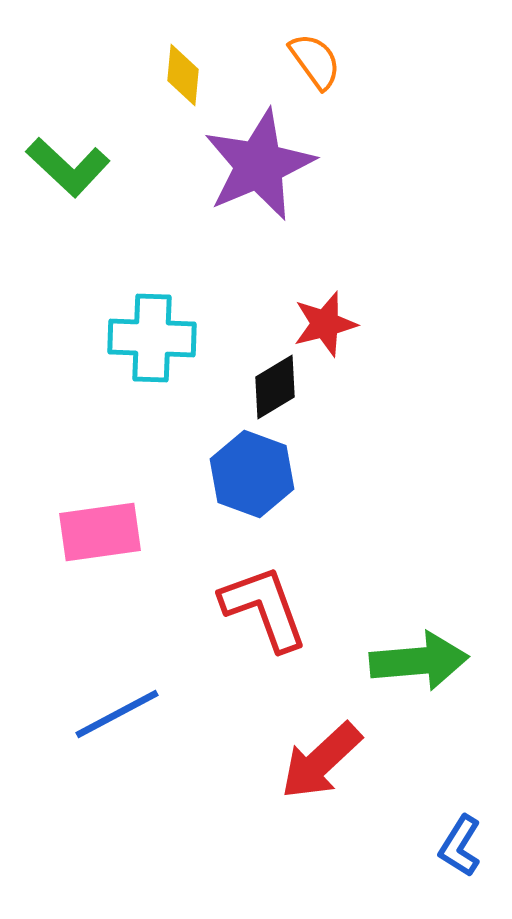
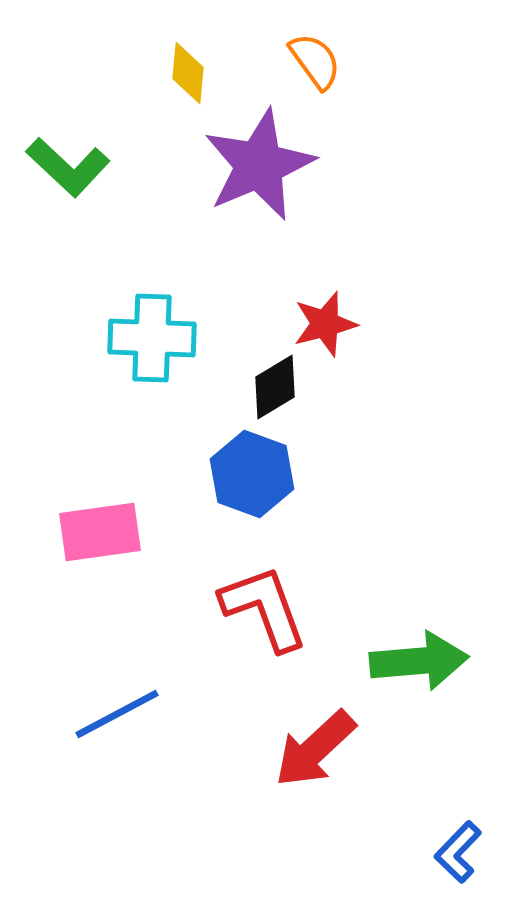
yellow diamond: moved 5 px right, 2 px up
red arrow: moved 6 px left, 12 px up
blue L-shape: moved 2 px left, 6 px down; rotated 12 degrees clockwise
